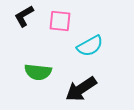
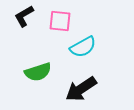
cyan semicircle: moved 7 px left, 1 px down
green semicircle: rotated 24 degrees counterclockwise
